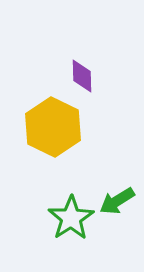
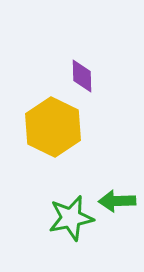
green arrow: rotated 30 degrees clockwise
green star: rotated 21 degrees clockwise
